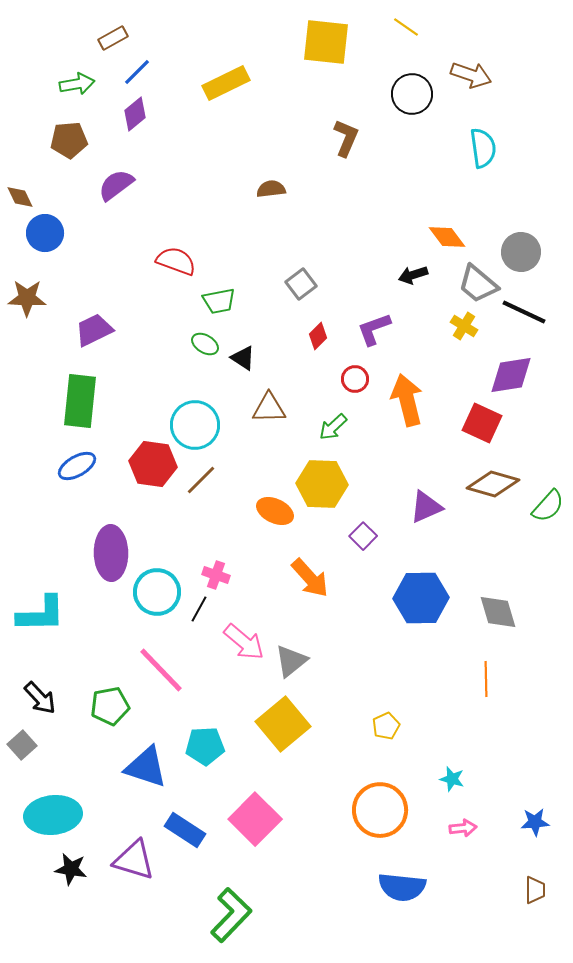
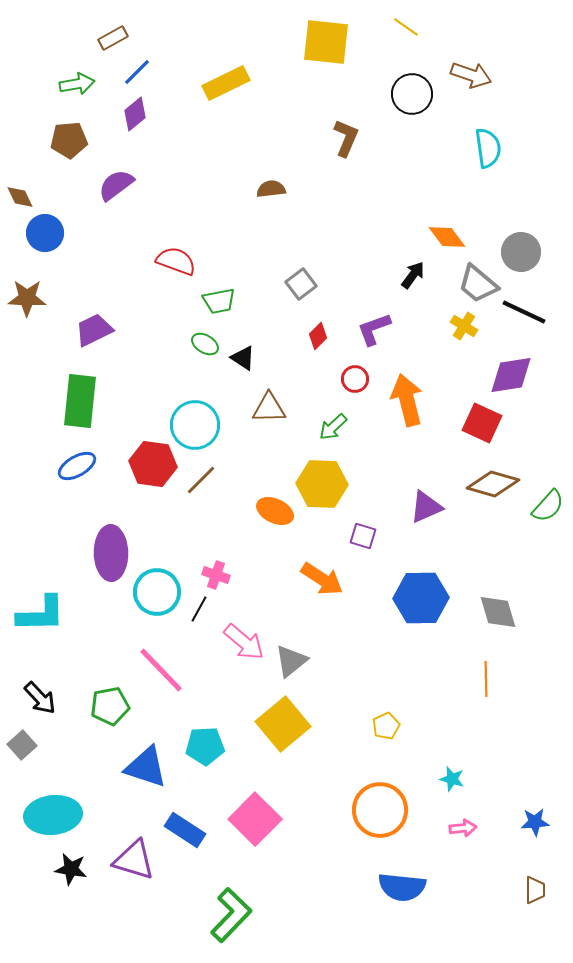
cyan semicircle at (483, 148): moved 5 px right
black arrow at (413, 275): rotated 144 degrees clockwise
purple square at (363, 536): rotated 28 degrees counterclockwise
orange arrow at (310, 578): moved 12 px right, 1 px down; rotated 15 degrees counterclockwise
